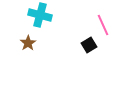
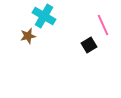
cyan cross: moved 4 px right, 1 px down; rotated 15 degrees clockwise
brown star: moved 7 px up; rotated 21 degrees clockwise
